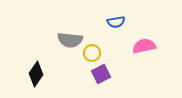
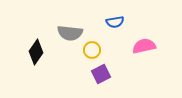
blue semicircle: moved 1 px left
gray semicircle: moved 7 px up
yellow circle: moved 3 px up
black diamond: moved 22 px up
